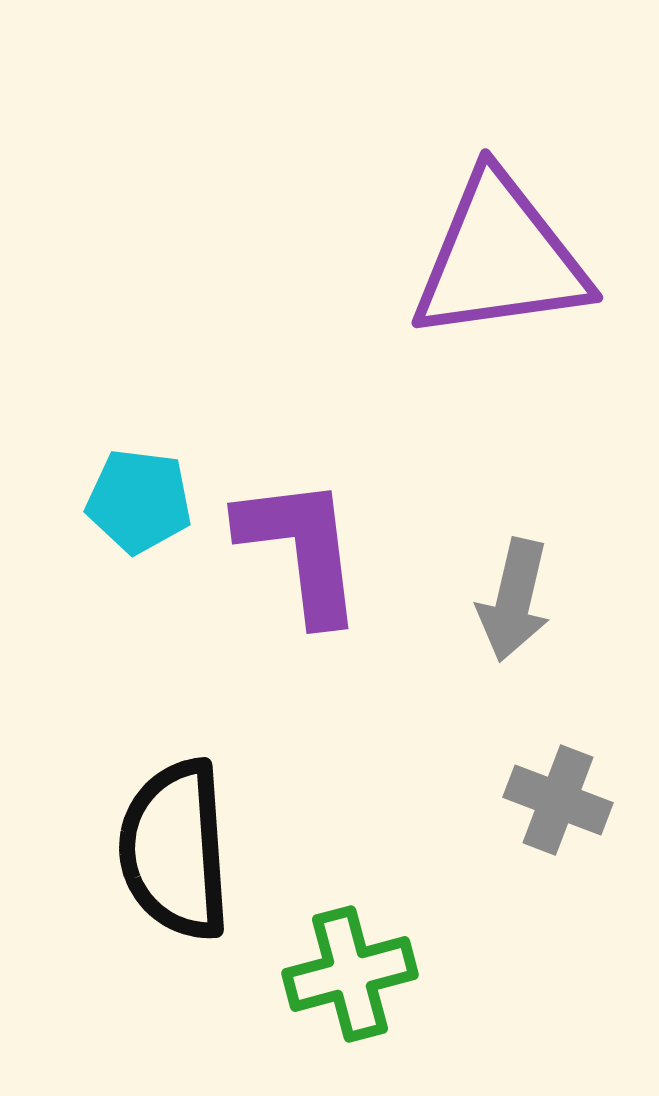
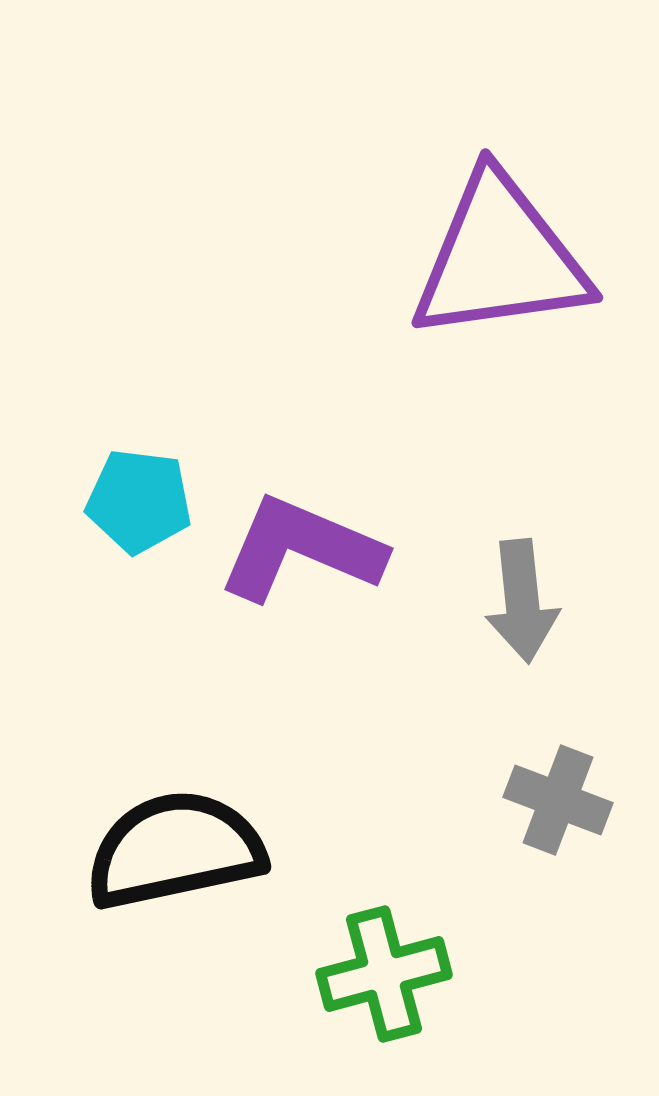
purple L-shape: rotated 60 degrees counterclockwise
gray arrow: moved 8 px right, 1 px down; rotated 19 degrees counterclockwise
black semicircle: rotated 82 degrees clockwise
green cross: moved 34 px right
